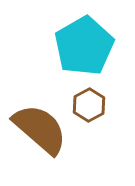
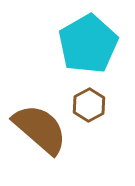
cyan pentagon: moved 4 px right, 2 px up
